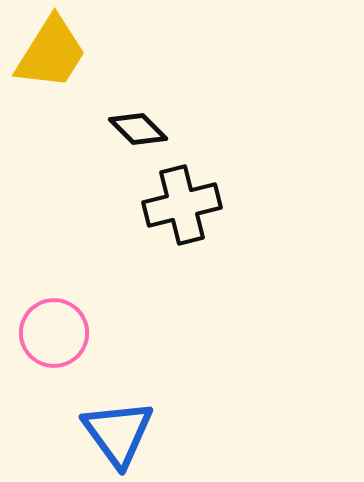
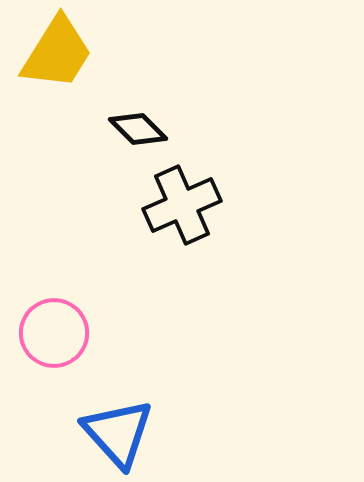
yellow trapezoid: moved 6 px right
black cross: rotated 10 degrees counterclockwise
blue triangle: rotated 6 degrees counterclockwise
